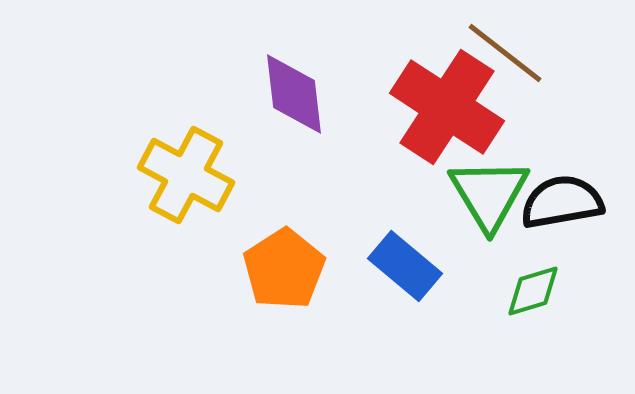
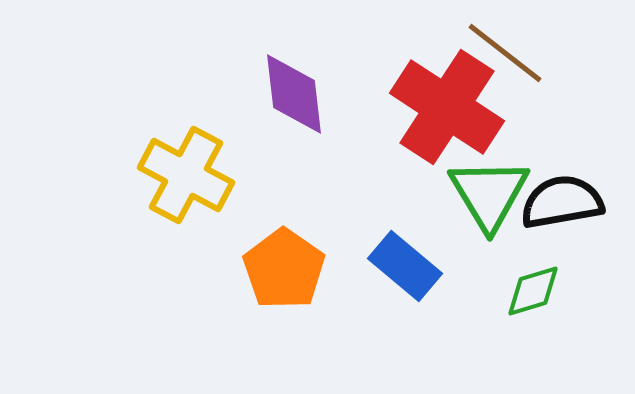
orange pentagon: rotated 4 degrees counterclockwise
